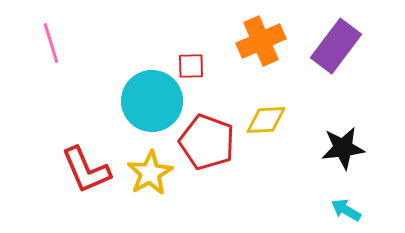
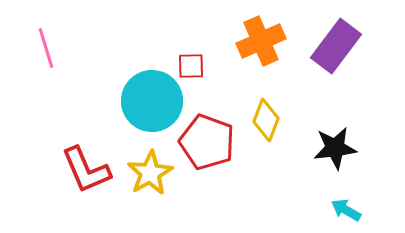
pink line: moved 5 px left, 5 px down
yellow diamond: rotated 66 degrees counterclockwise
black star: moved 8 px left
